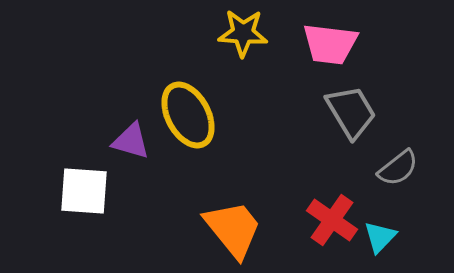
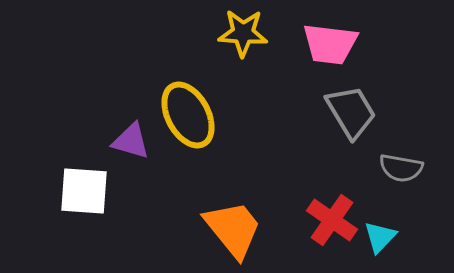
gray semicircle: moved 3 px right; rotated 48 degrees clockwise
